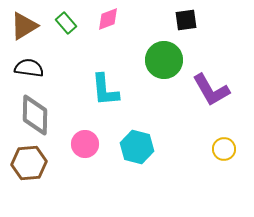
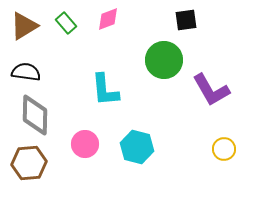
black semicircle: moved 3 px left, 4 px down
